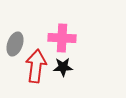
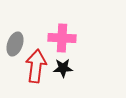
black star: moved 1 px down
